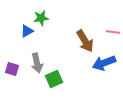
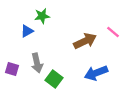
green star: moved 1 px right, 2 px up
pink line: rotated 32 degrees clockwise
brown arrow: rotated 85 degrees counterclockwise
blue arrow: moved 8 px left, 10 px down
green square: rotated 30 degrees counterclockwise
